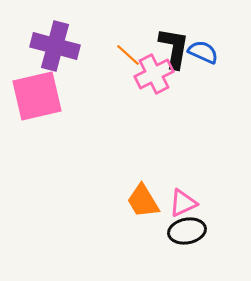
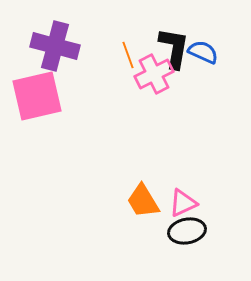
orange line: rotated 28 degrees clockwise
